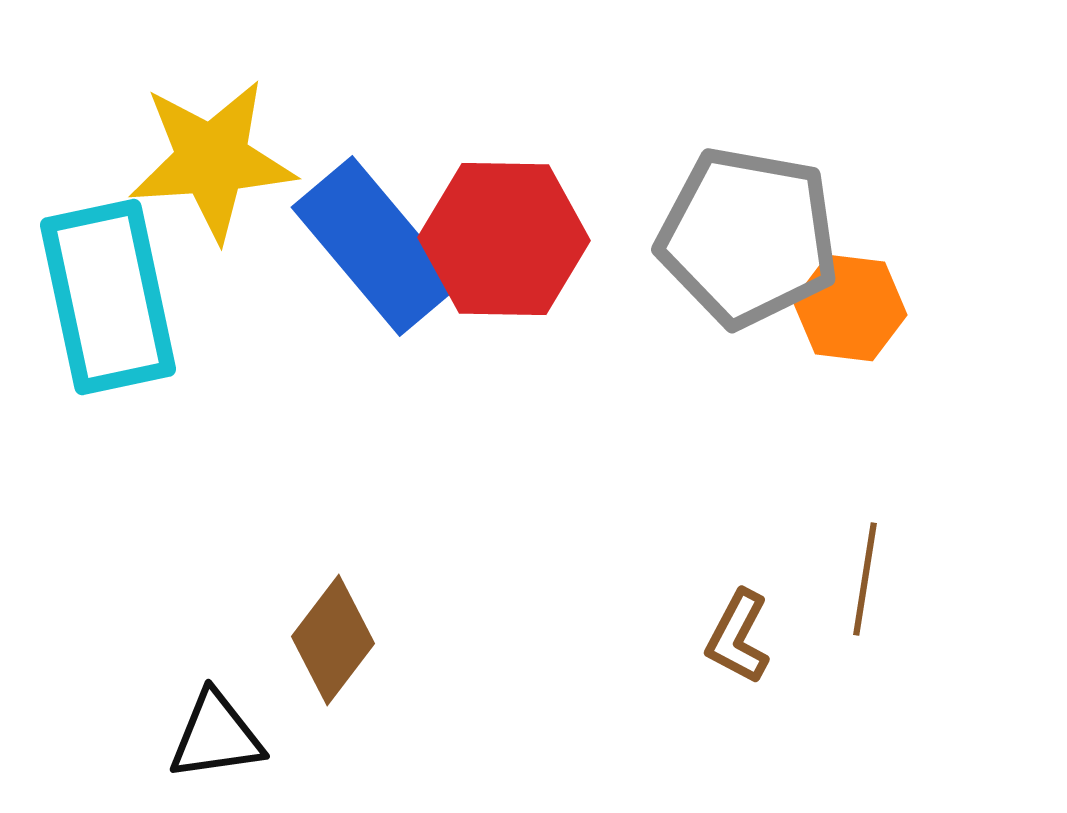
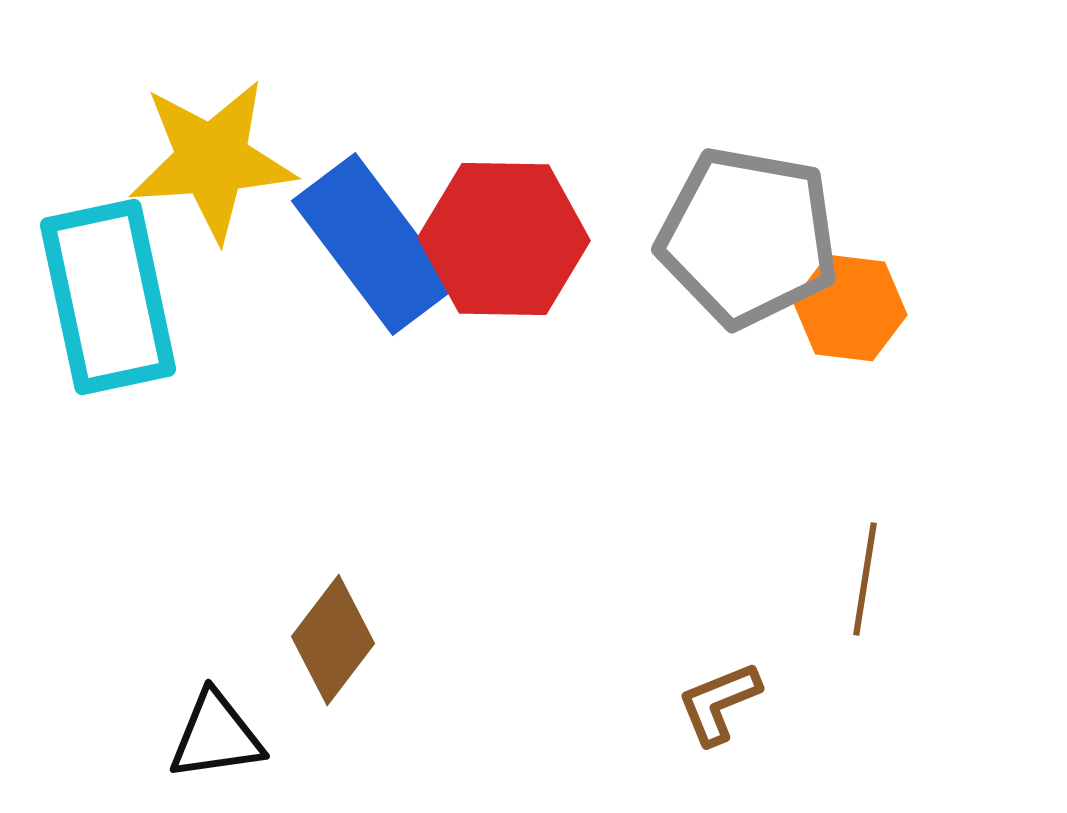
blue rectangle: moved 2 px left, 2 px up; rotated 3 degrees clockwise
brown L-shape: moved 19 px left, 66 px down; rotated 40 degrees clockwise
